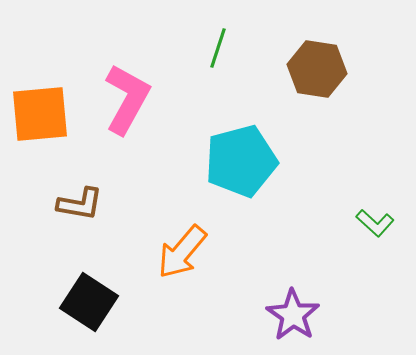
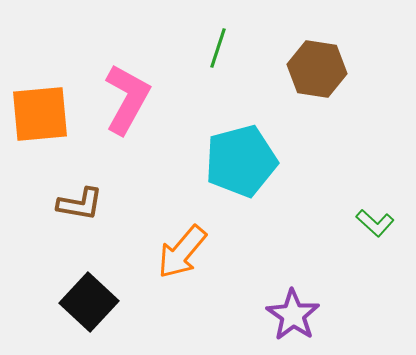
black square: rotated 10 degrees clockwise
